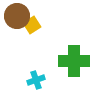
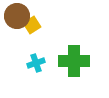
cyan cross: moved 17 px up
